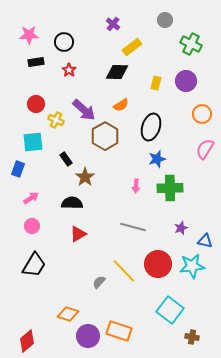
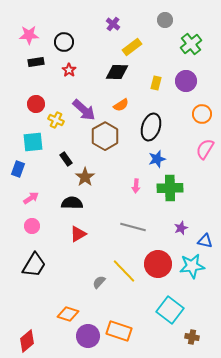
green cross at (191, 44): rotated 25 degrees clockwise
